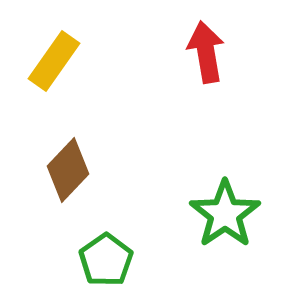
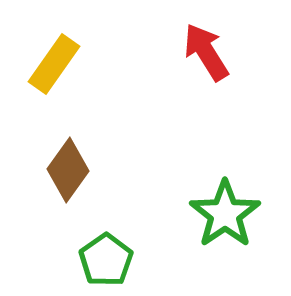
red arrow: rotated 22 degrees counterclockwise
yellow rectangle: moved 3 px down
brown diamond: rotated 8 degrees counterclockwise
